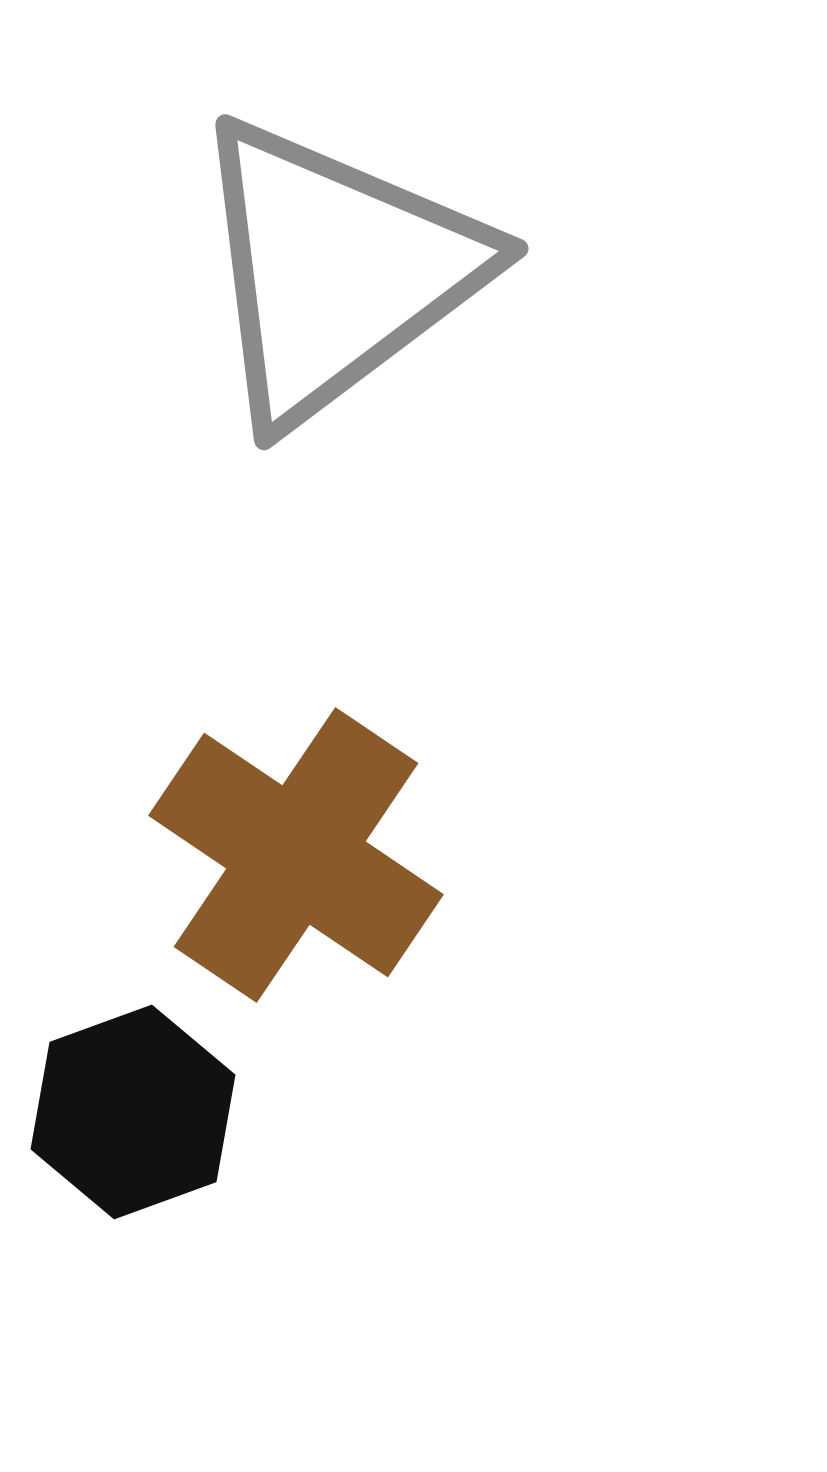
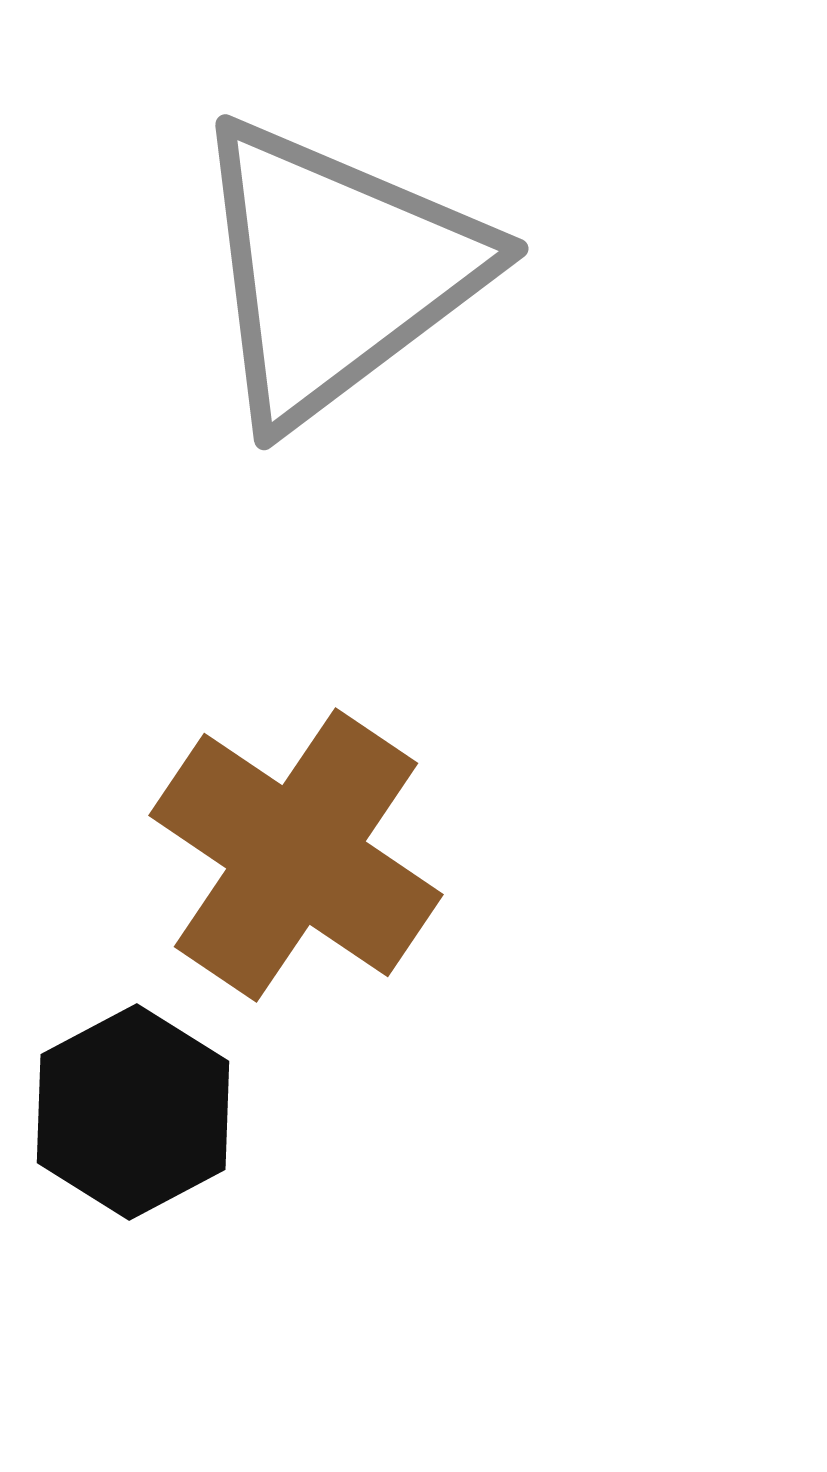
black hexagon: rotated 8 degrees counterclockwise
